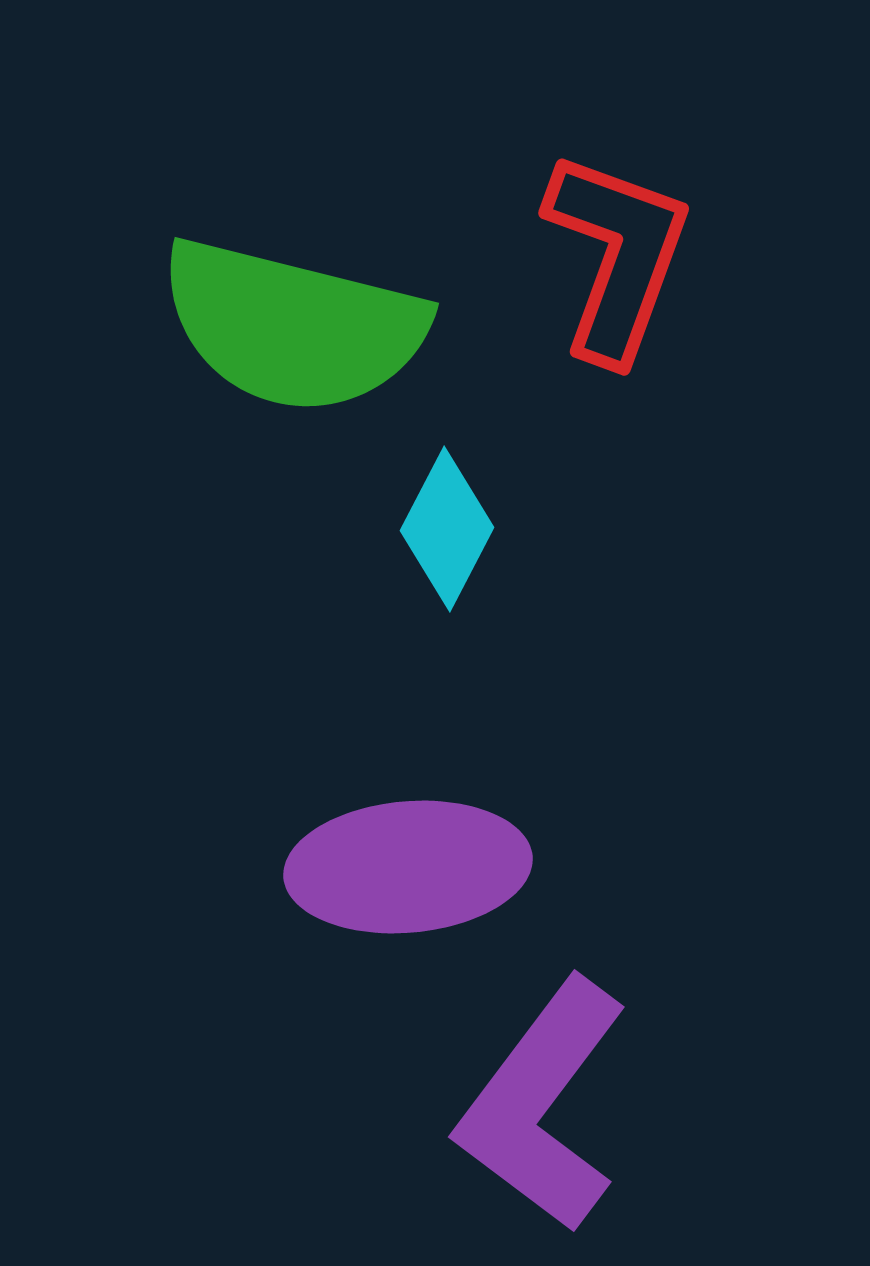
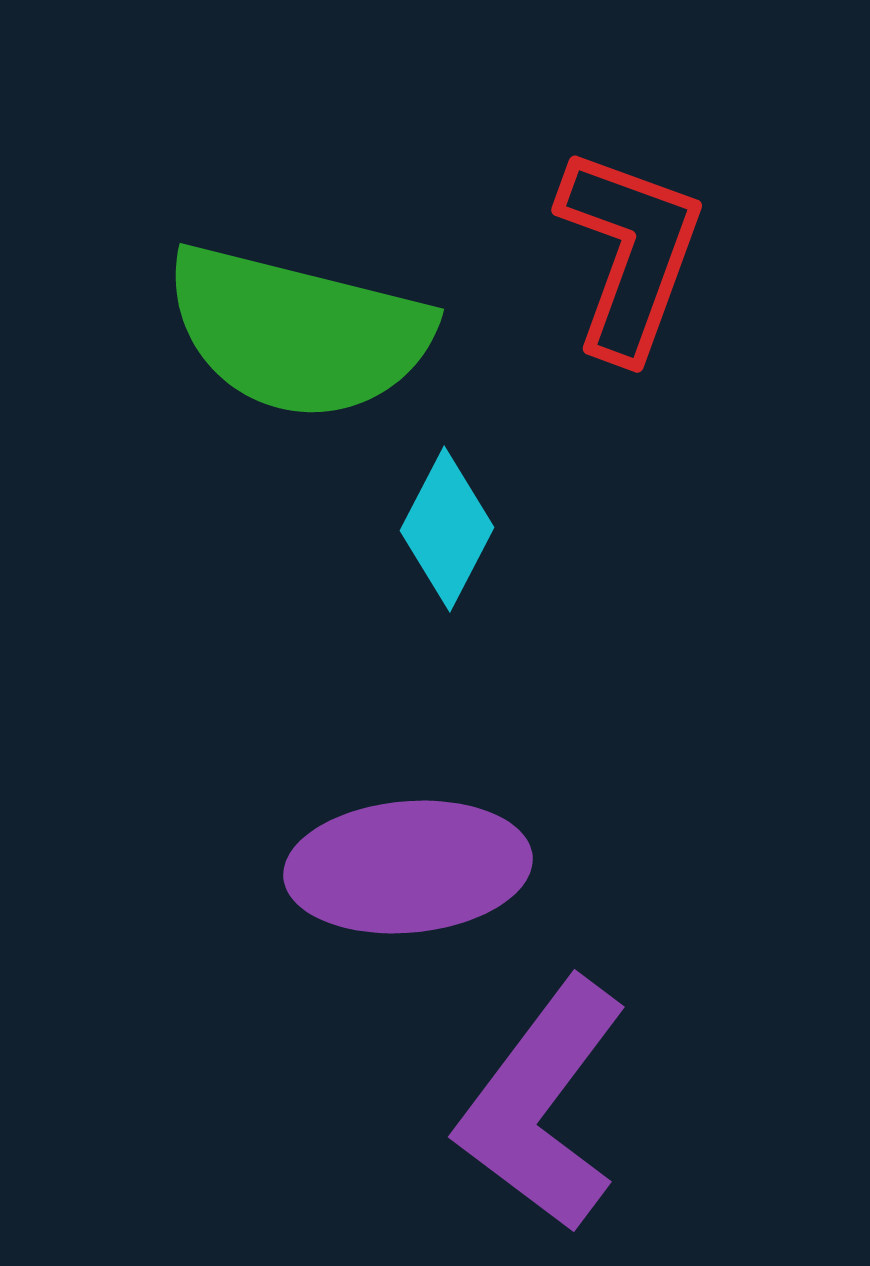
red L-shape: moved 13 px right, 3 px up
green semicircle: moved 5 px right, 6 px down
